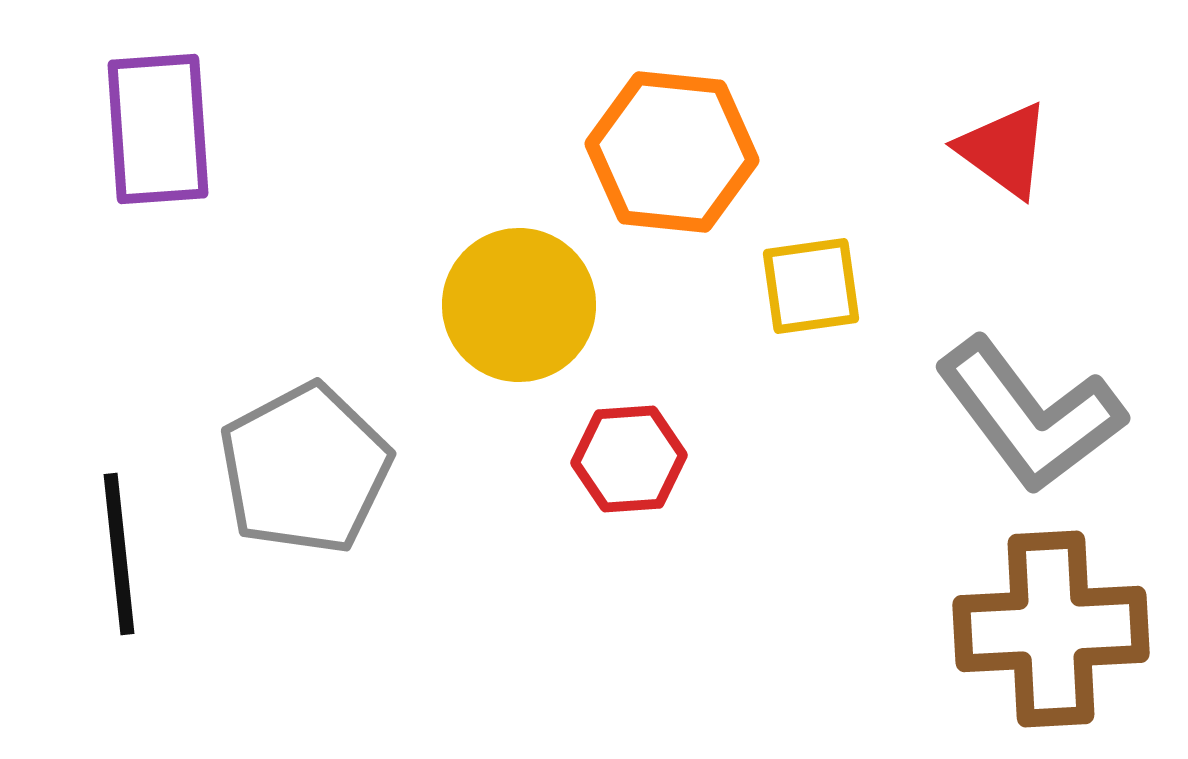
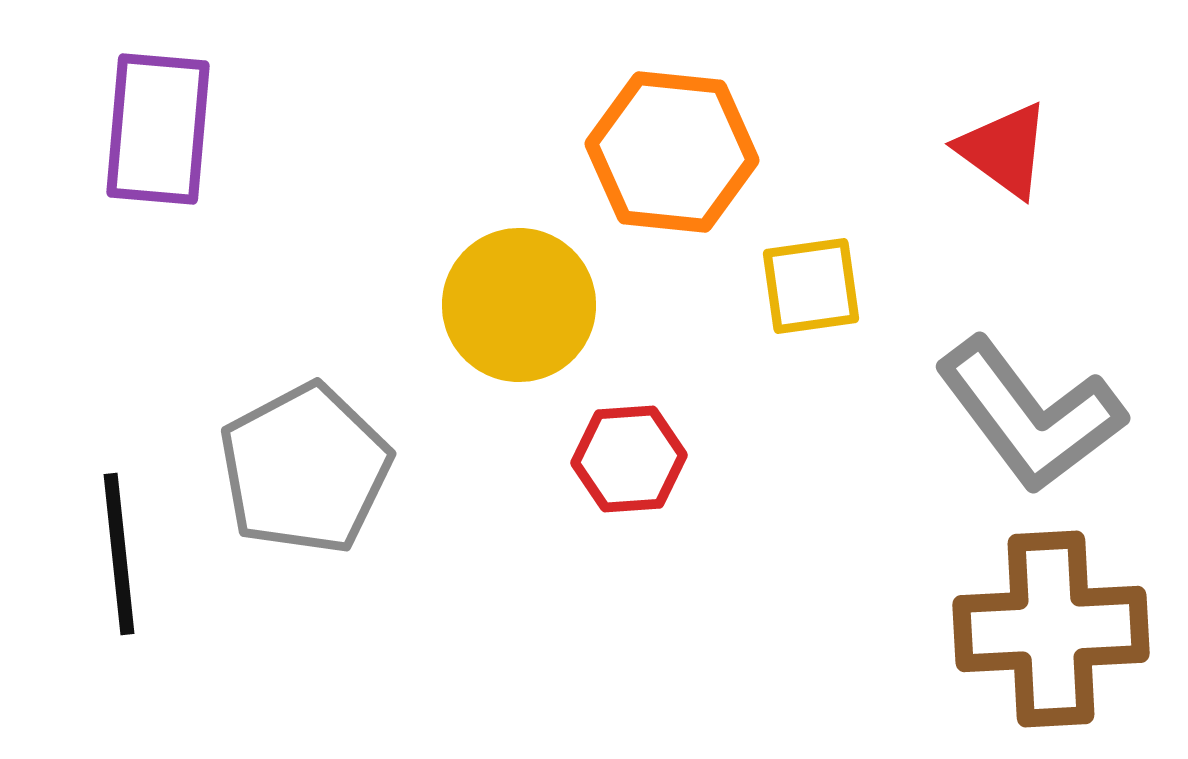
purple rectangle: rotated 9 degrees clockwise
